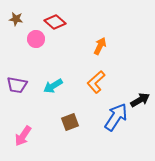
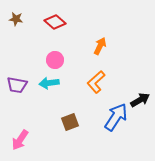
pink circle: moved 19 px right, 21 px down
cyan arrow: moved 4 px left, 3 px up; rotated 24 degrees clockwise
pink arrow: moved 3 px left, 4 px down
